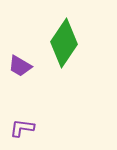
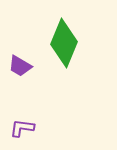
green diamond: rotated 12 degrees counterclockwise
